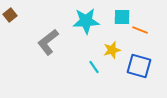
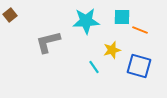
gray L-shape: rotated 24 degrees clockwise
